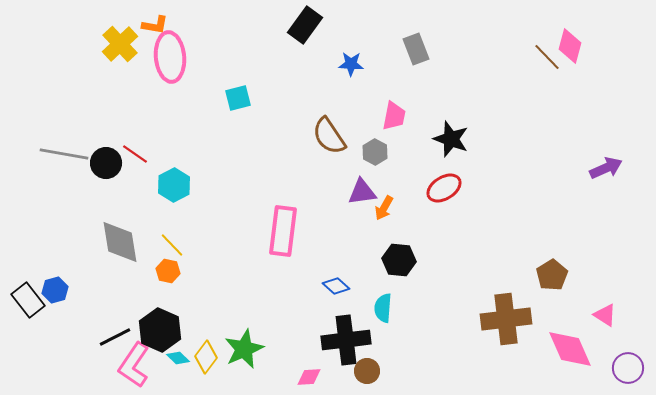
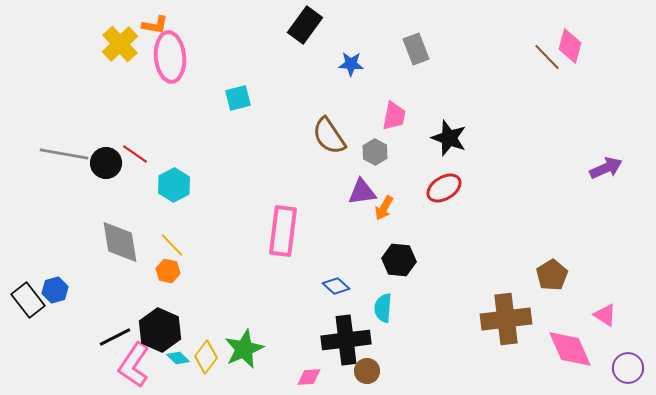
black star at (451, 139): moved 2 px left, 1 px up
